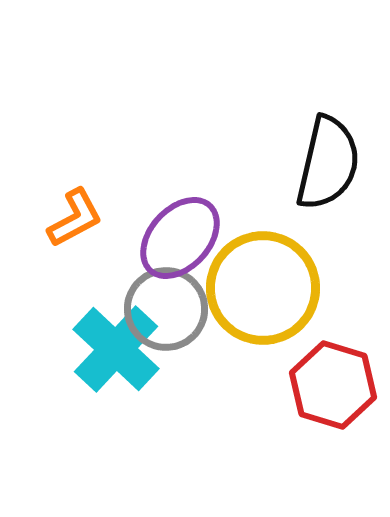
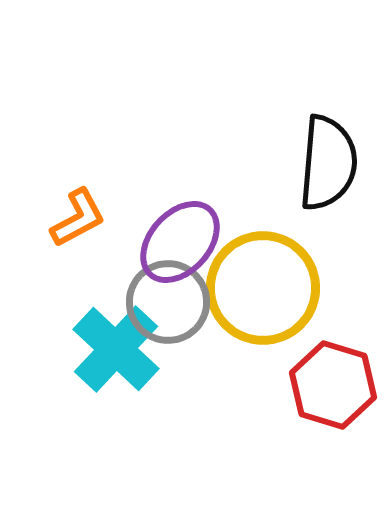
black semicircle: rotated 8 degrees counterclockwise
orange L-shape: moved 3 px right
purple ellipse: moved 4 px down
gray circle: moved 2 px right, 7 px up
